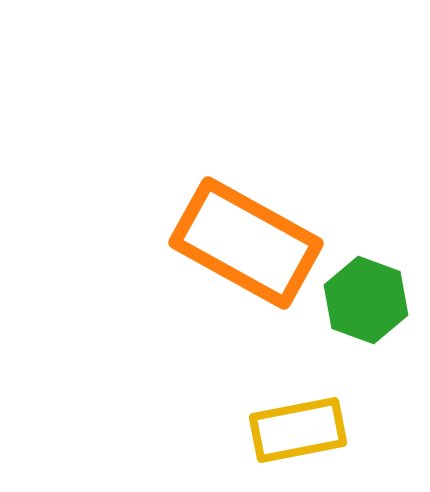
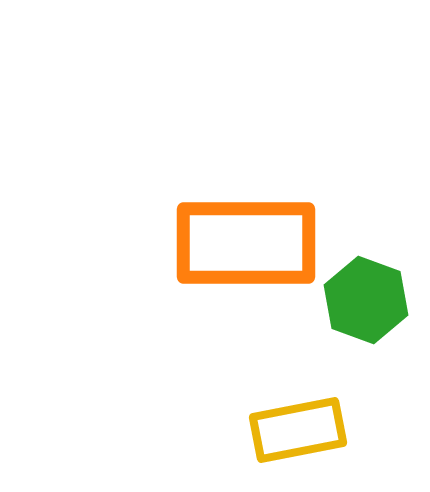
orange rectangle: rotated 29 degrees counterclockwise
